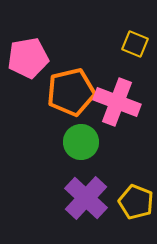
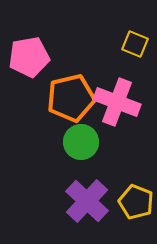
pink pentagon: moved 1 px right, 1 px up
orange pentagon: moved 6 px down
purple cross: moved 1 px right, 3 px down
